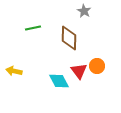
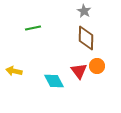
brown diamond: moved 17 px right
cyan diamond: moved 5 px left
